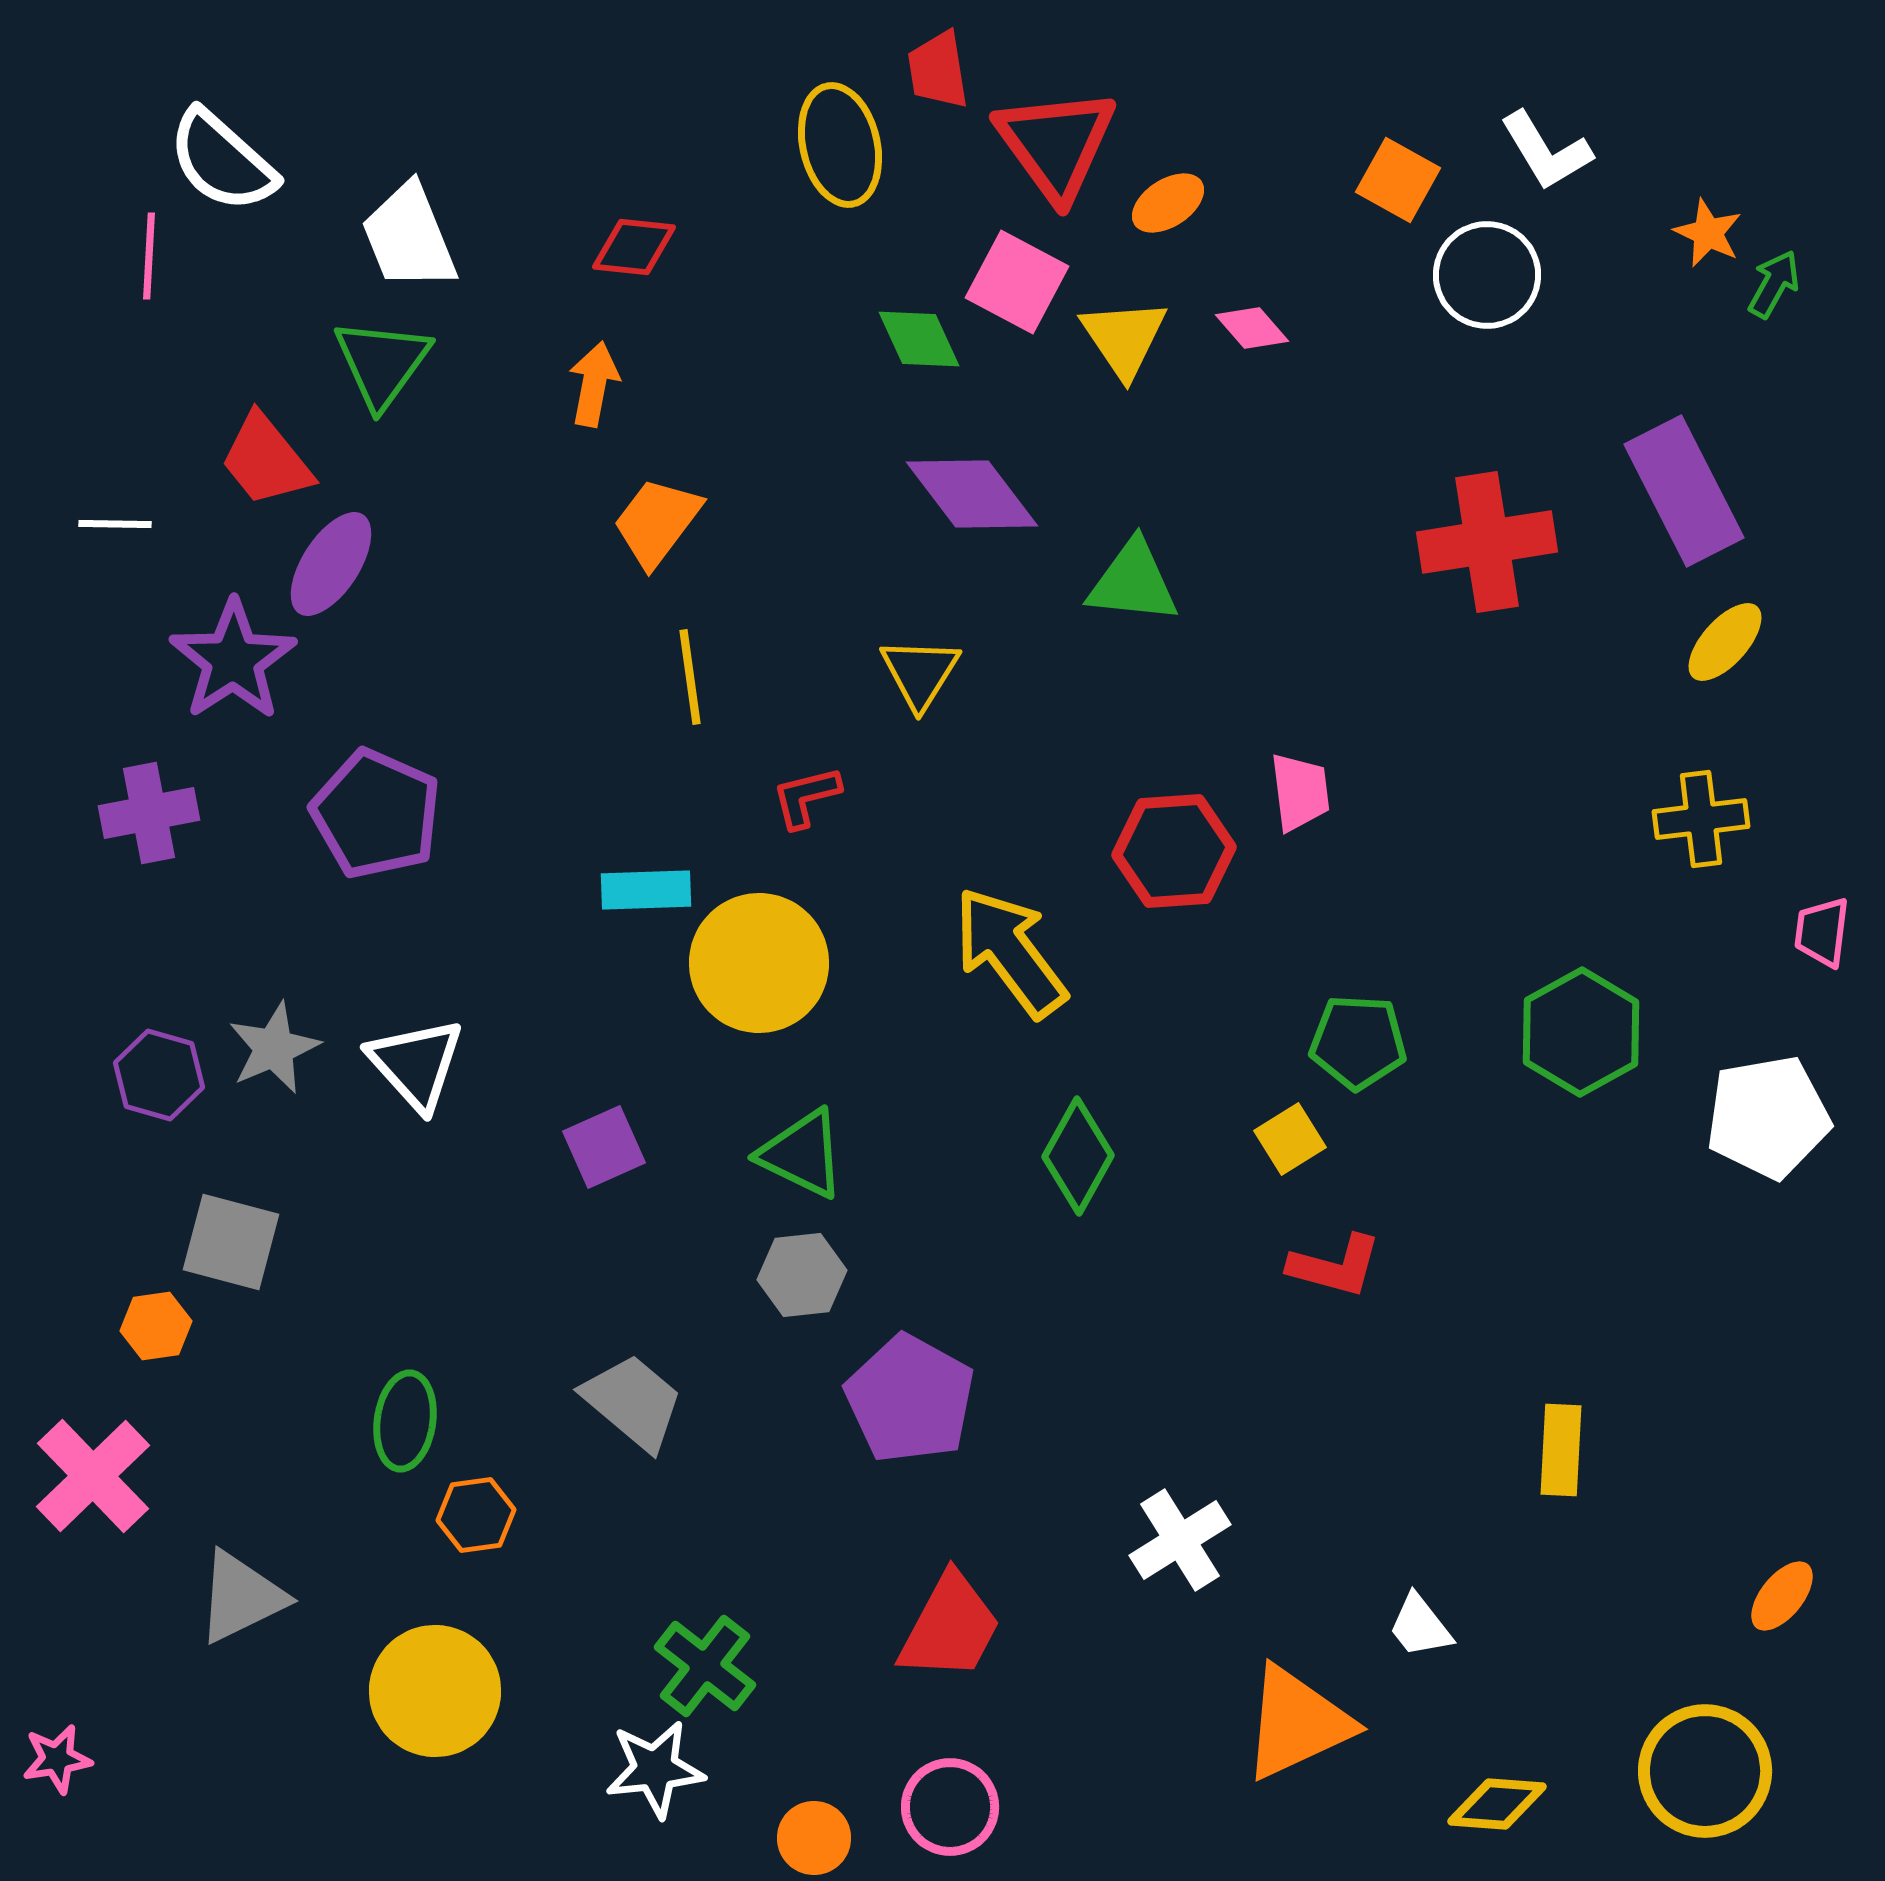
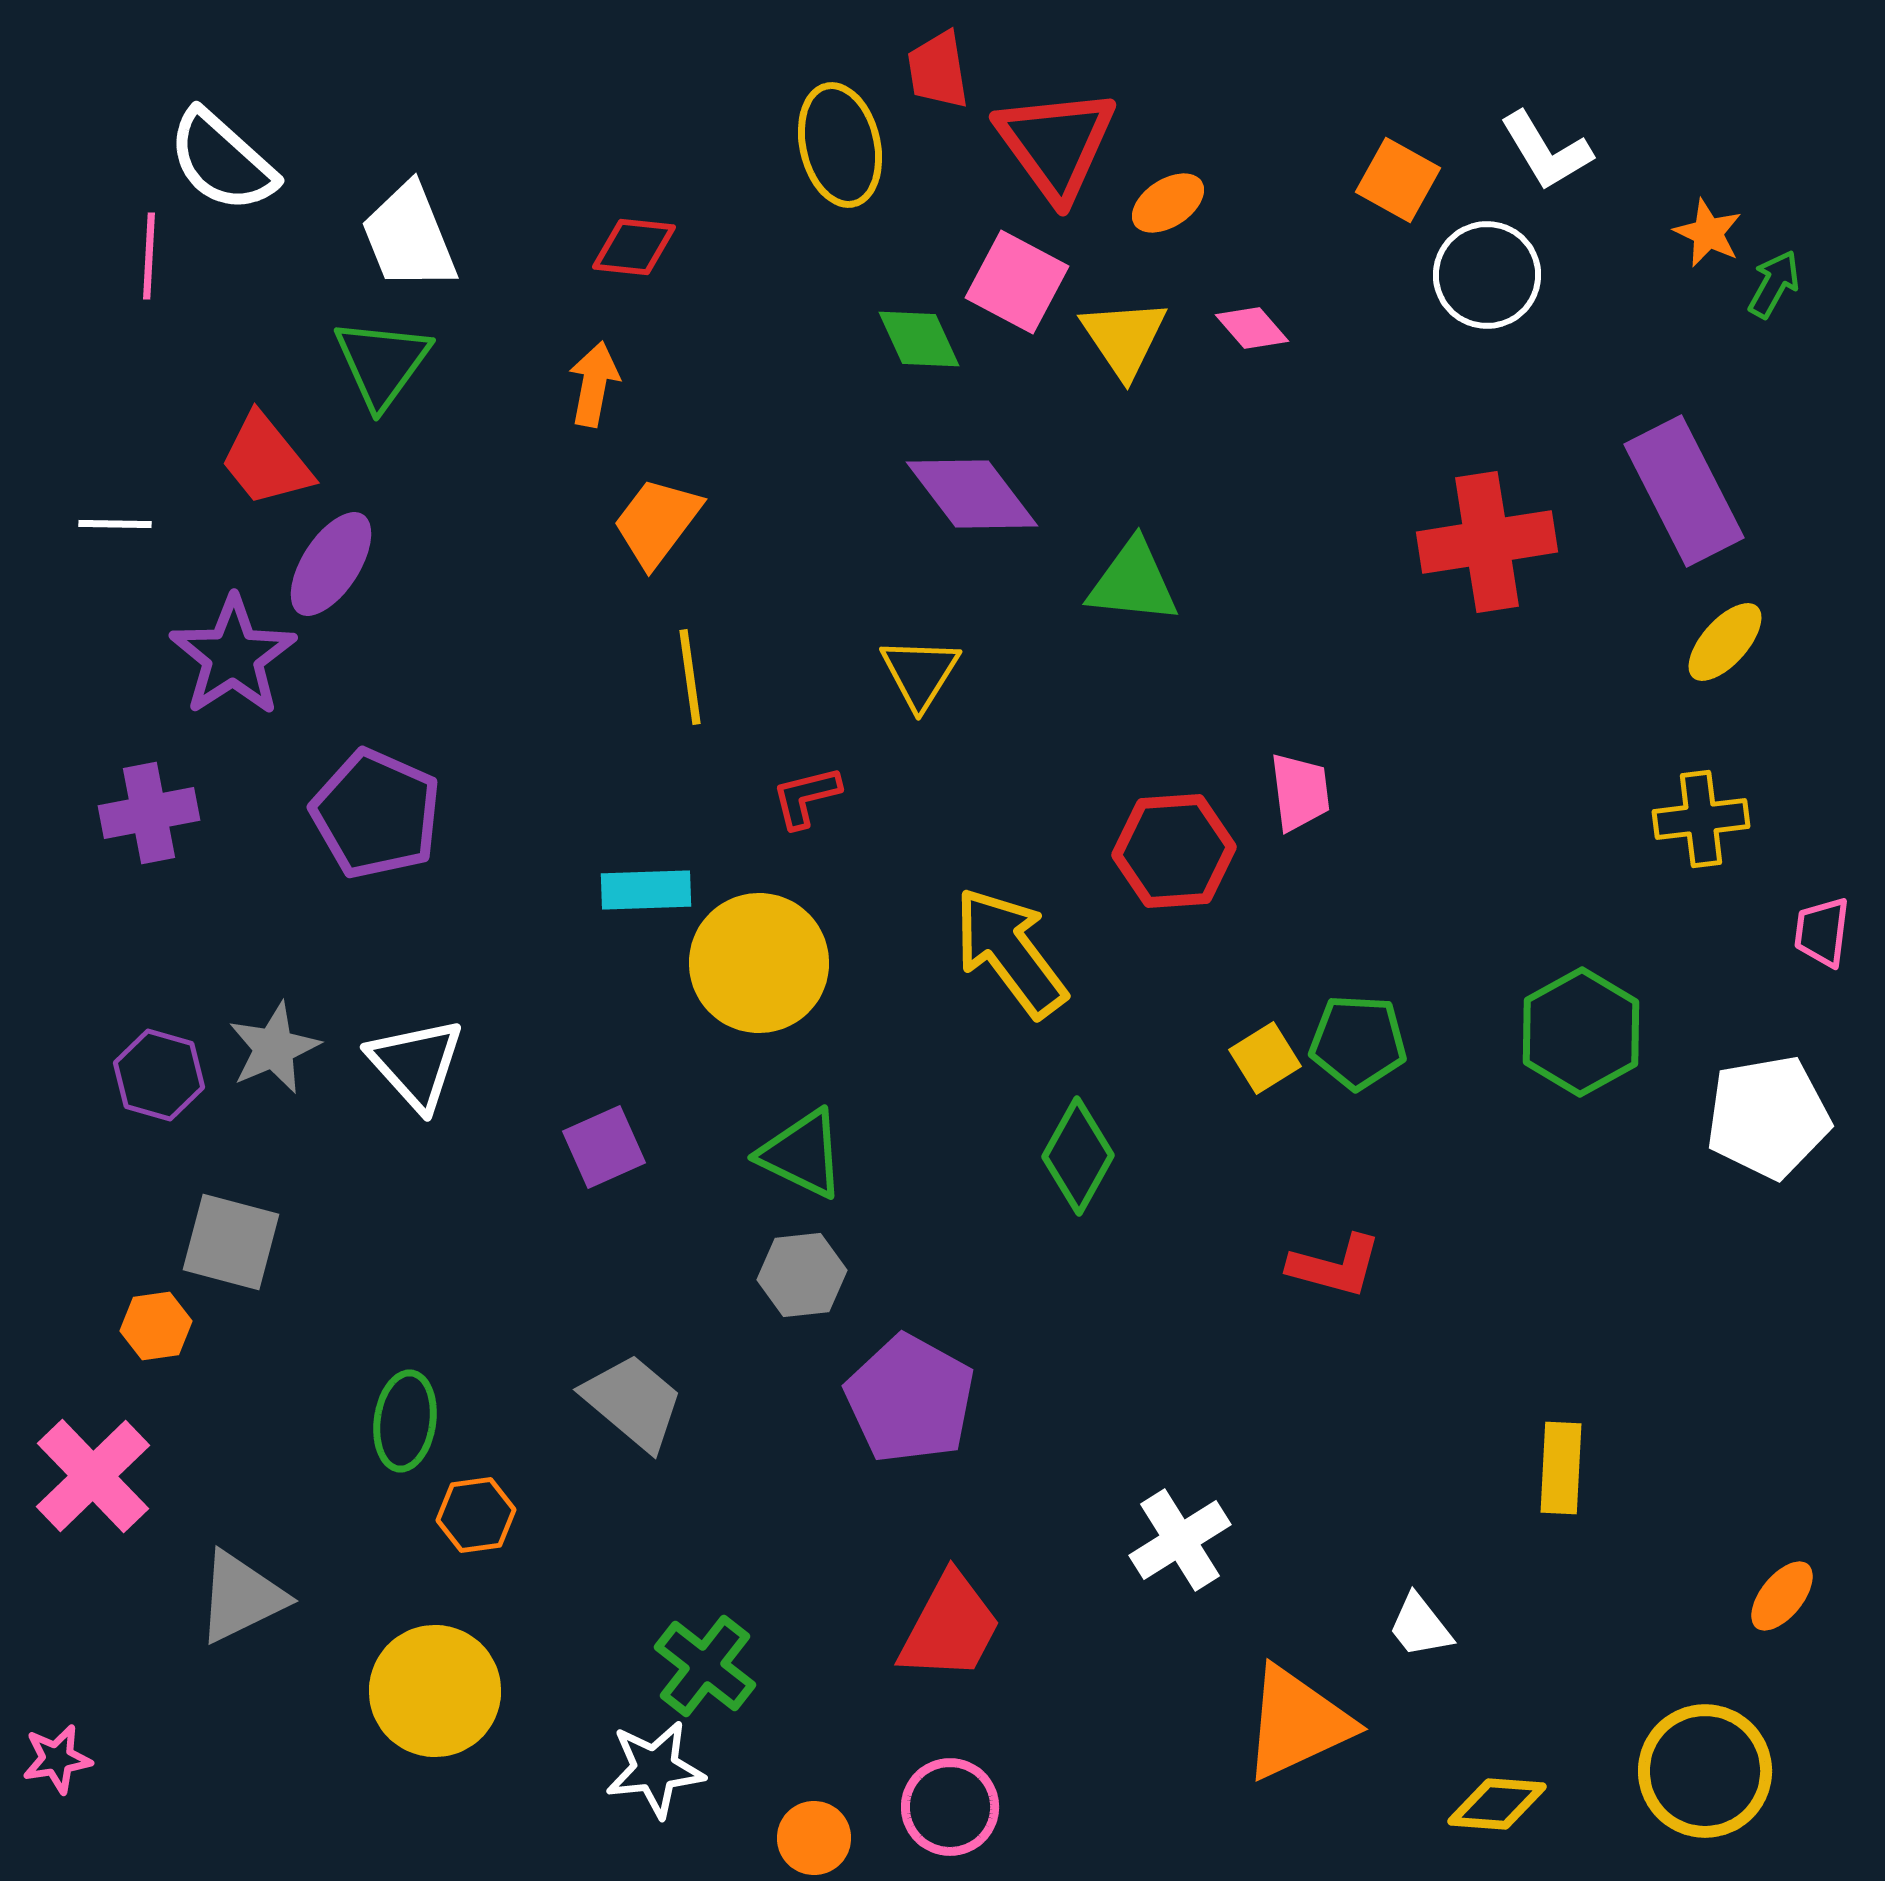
purple star at (233, 660): moved 4 px up
yellow square at (1290, 1139): moved 25 px left, 81 px up
yellow rectangle at (1561, 1450): moved 18 px down
